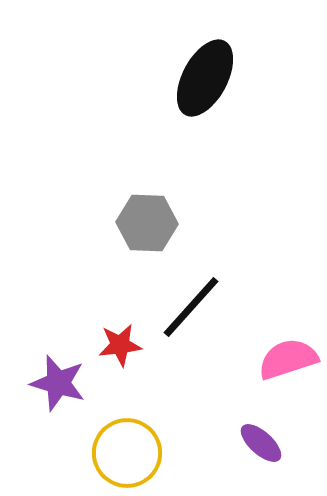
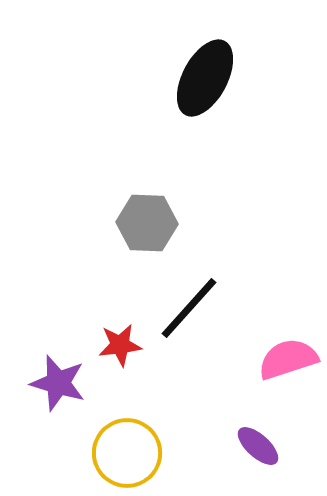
black line: moved 2 px left, 1 px down
purple ellipse: moved 3 px left, 3 px down
